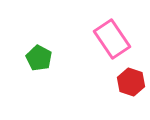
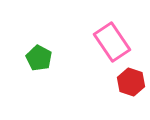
pink rectangle: moved 3 px down
